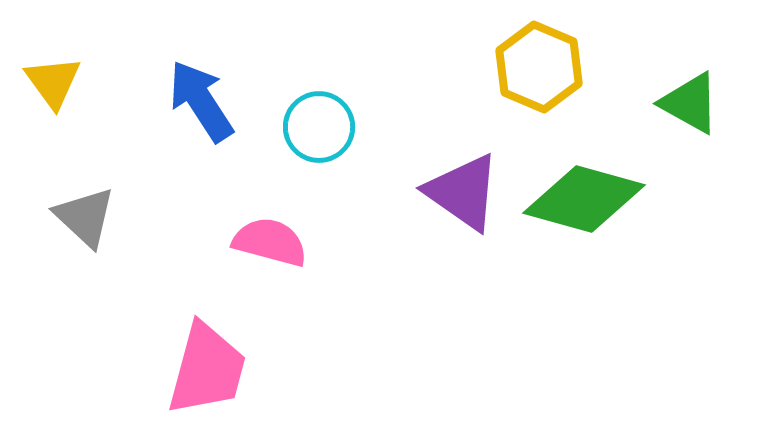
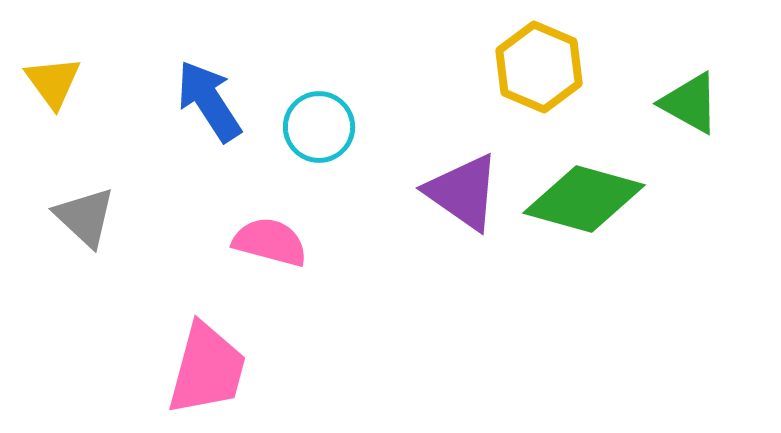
blue arrow: moved 8 px right
